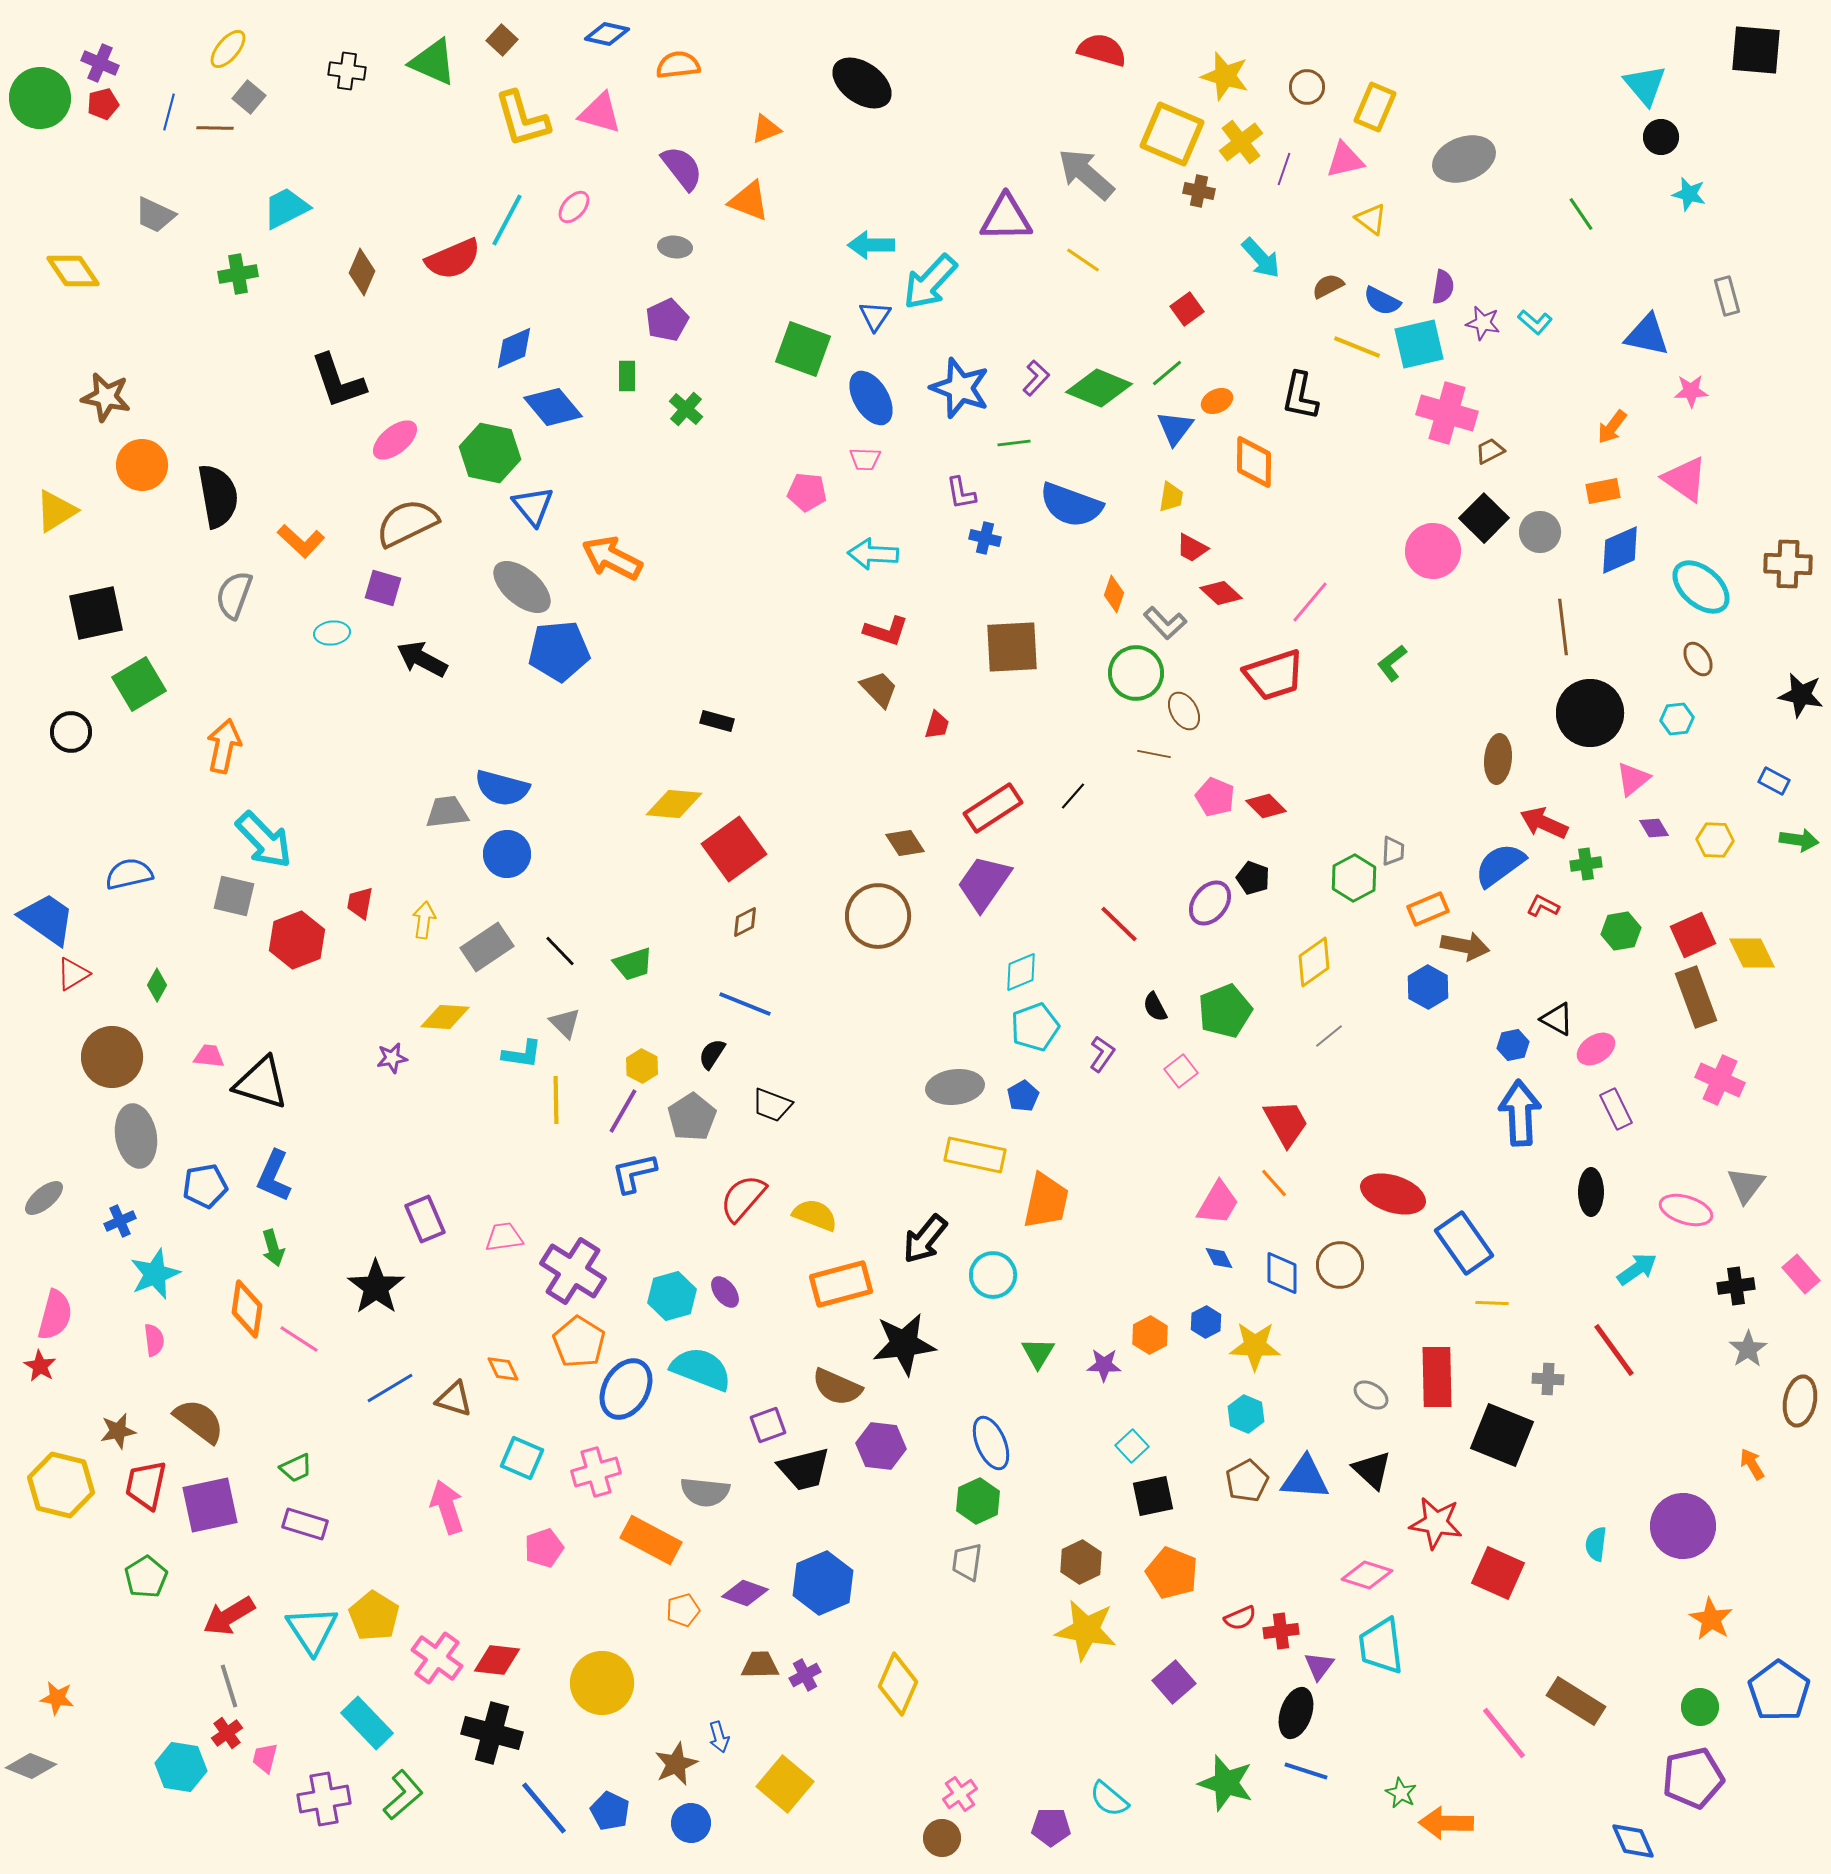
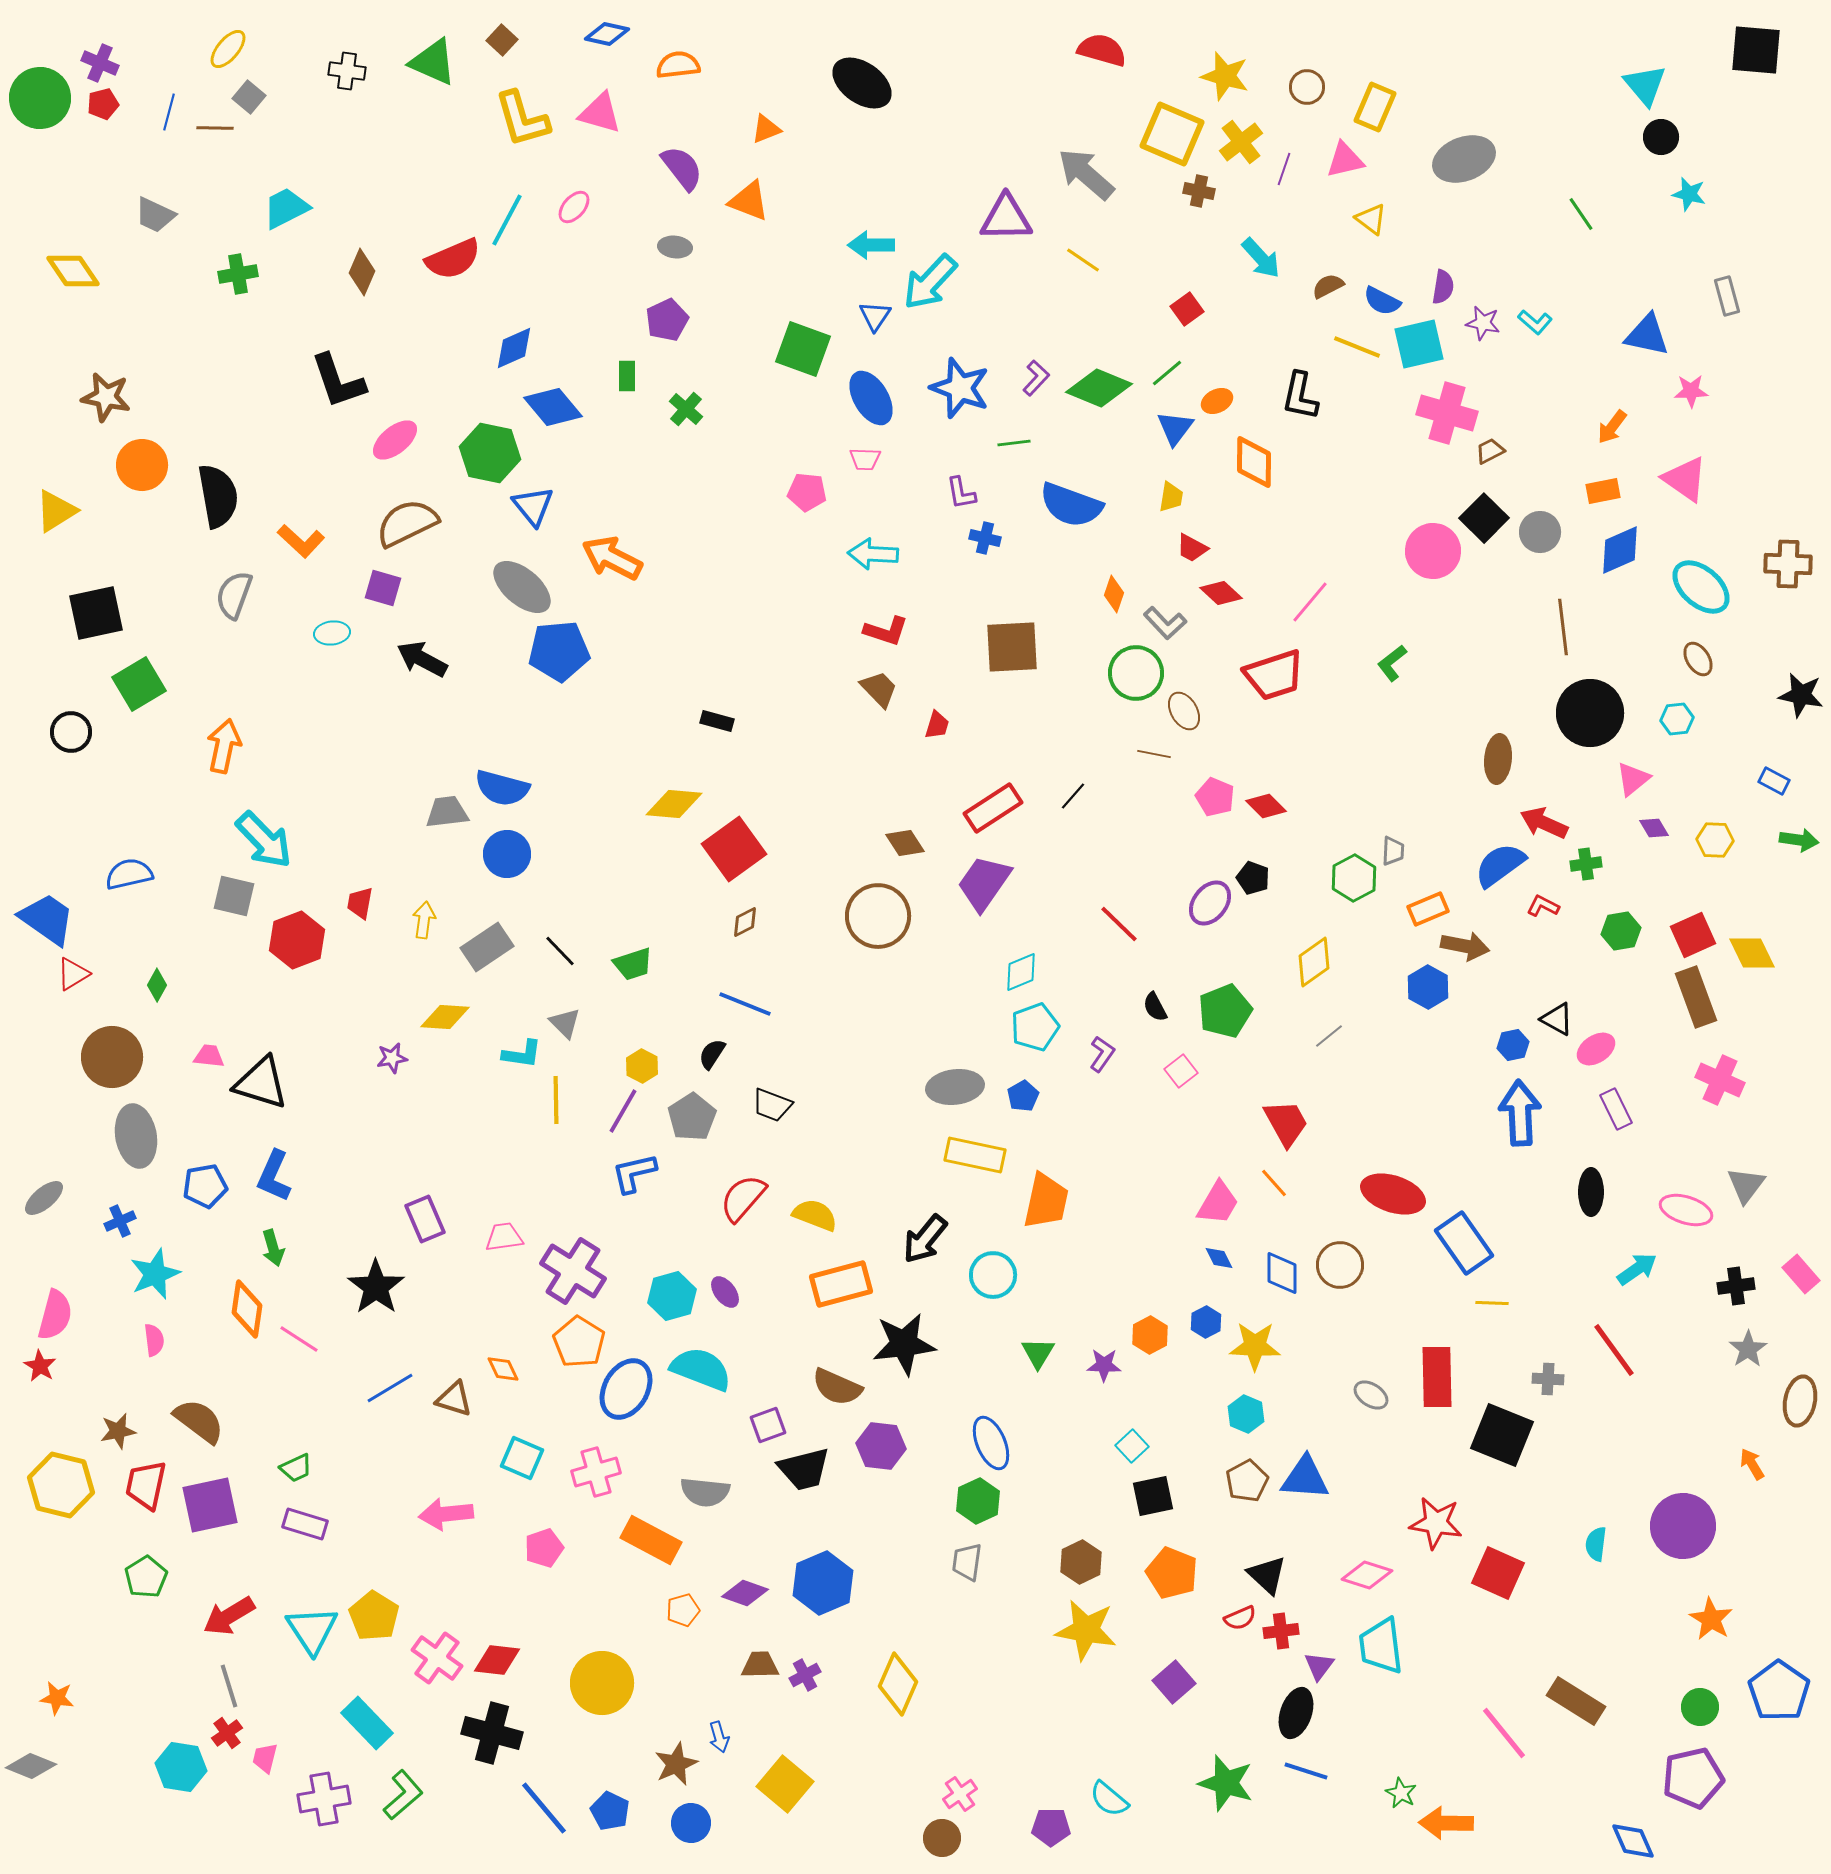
black triangle at (1372, 1470): moved 105 px left, 105 px down
pink arrow at (447, 1507): moved 1 px left, 7 px down; rotated 78 degrees counterclockwise
